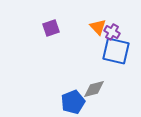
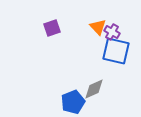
purple square: moved 1 px right
gray diamond: rotated 10 degrees counterclockwise
